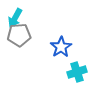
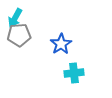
blue star: moved 3 px up
cyan cross: moved 3 px left, 1 px down; rotated 12 degrees clockwise
